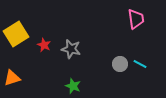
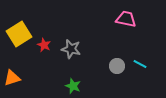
pink trapezoid: moved 10 px left; rotated 70 degrees counterclockwise
yellow square: moved 3 px right
gray circle: moved 3 px left, 2 px down
